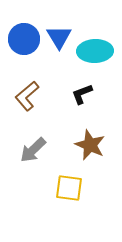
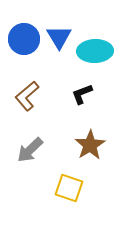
brown star: rotated 16 degrees clockwise
gray arrow: moved 3 px left
yellow square: rotated 12 degrees clockwise
